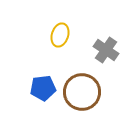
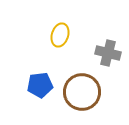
gray cross: moved 2 px right, 3 px down; rotated 20 degrees counterclockwise
blue pentagon: moved 3 px left, 3 px up
